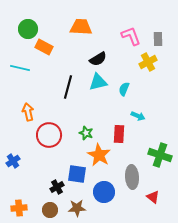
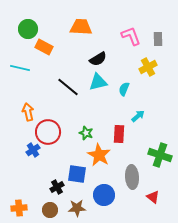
yellow cross: moved 5 px down
black line: rotated 65 degrees counterclockwise
cyan arrow: rotated 64 degrees counterclockwise
red circle: moved 1 px left, 3 px up
blue cross: moved 20 px right, 11 px up
blue circle: moved 3 px down
